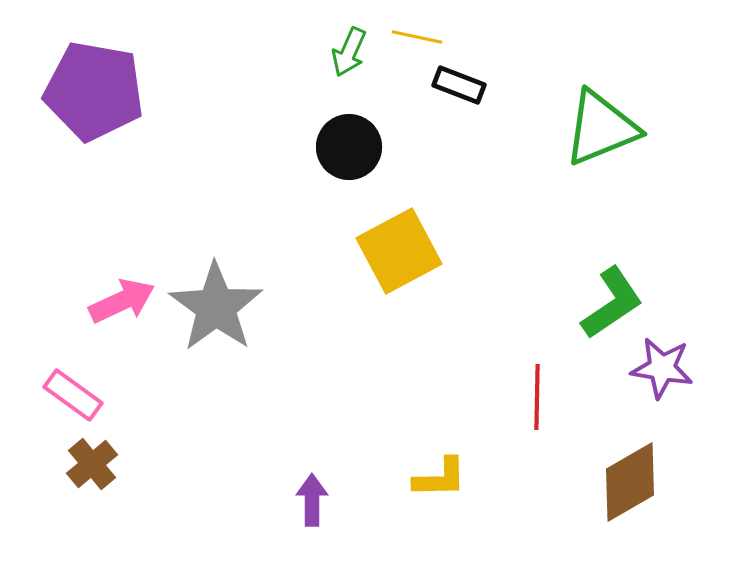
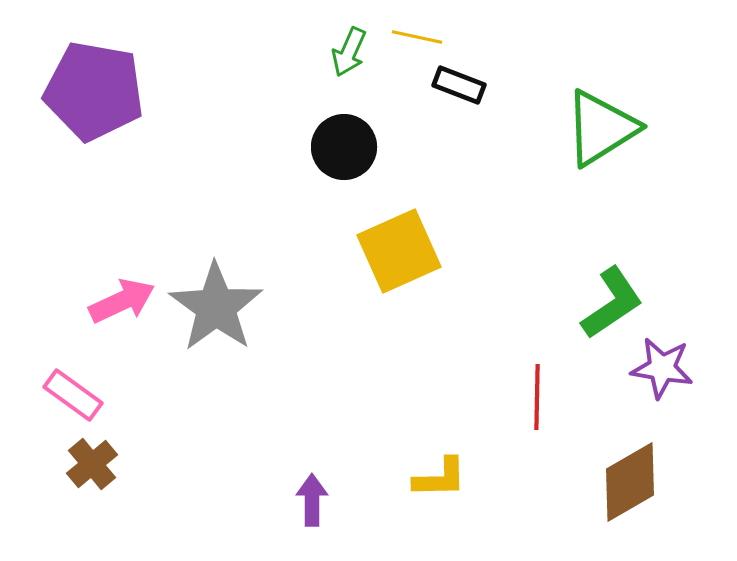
green triangle: rotated 10 degrees counterclockwise
black circle: moved 5 px left
yellow square: rotated 4 degrees clockwise
